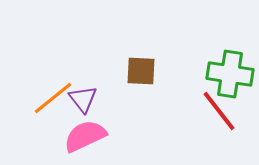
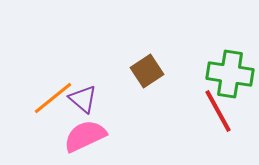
brown square: moved 6 px right; rotated 36 degrees counterclockwise
purple triangle: rotated 12 degrees counterclockwise
red line: moved 1 px left; rotated 9 degrees clockwise
